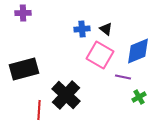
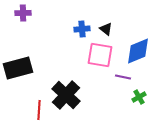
pink square: rotated 20 degrees counterclockwise
black rectangle: moved 6 px left, 1 px up
